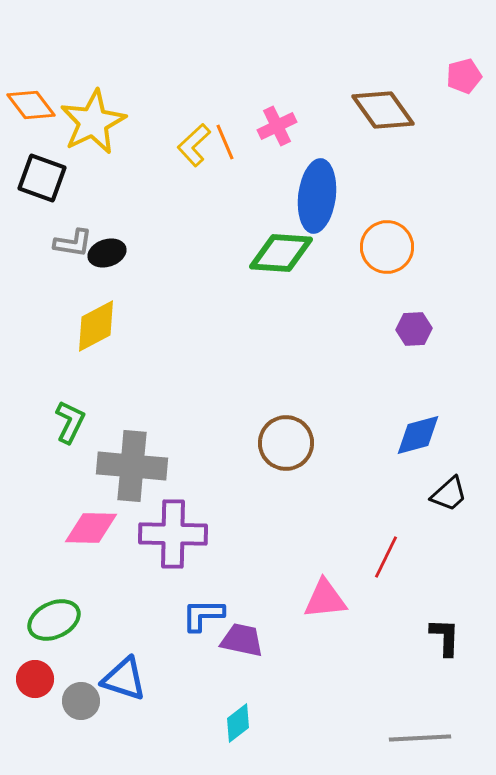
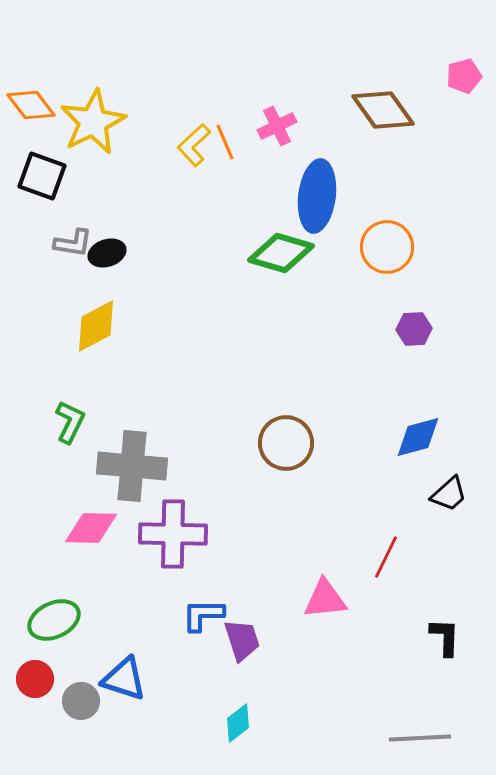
black square: moved 2 px up
green diamond: rotated 12 degrees clockwise
blue diamond: moved 2 px down
purple trapezoid: rotated 60 degrees clockwise
